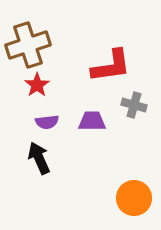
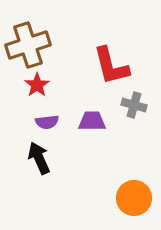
red L-shape: rotated 84 degrees clockwise
